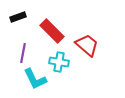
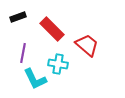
red rectangle: moved 2 px up
cyan cross: moved 1 px left, 2 px down
